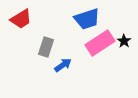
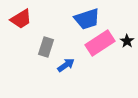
black star: moved 3 px right
blue arrow: moved 3 px right
